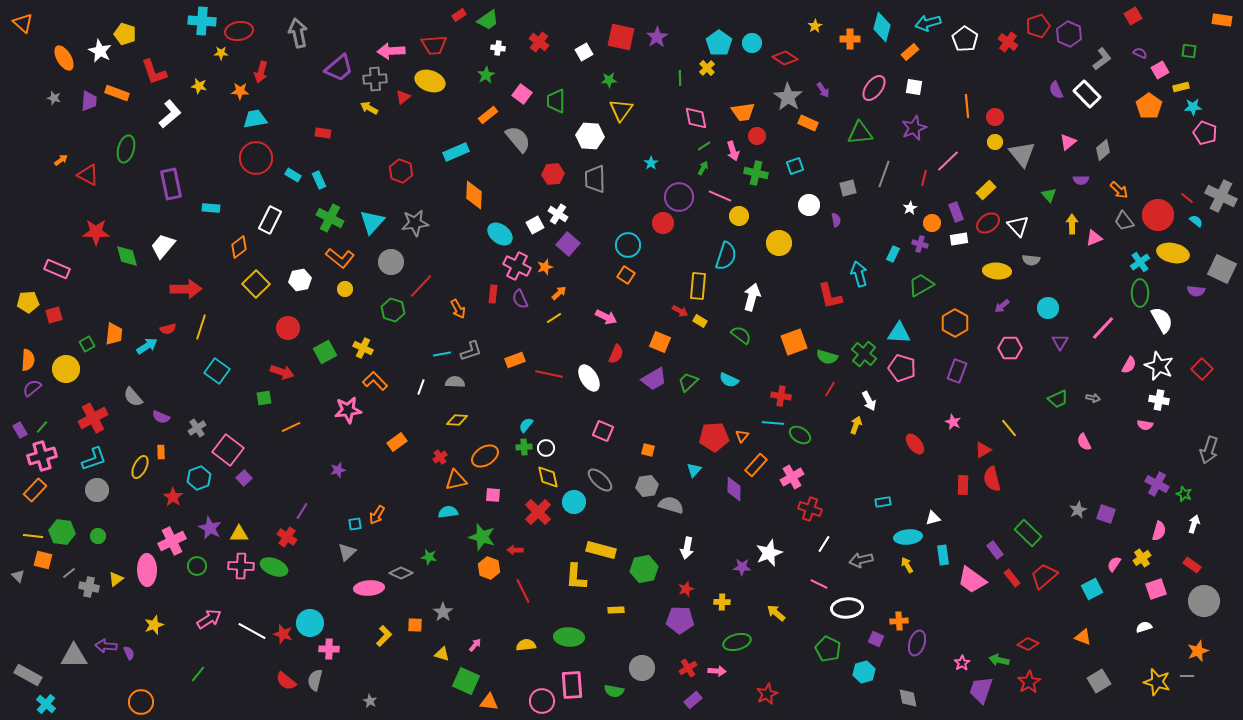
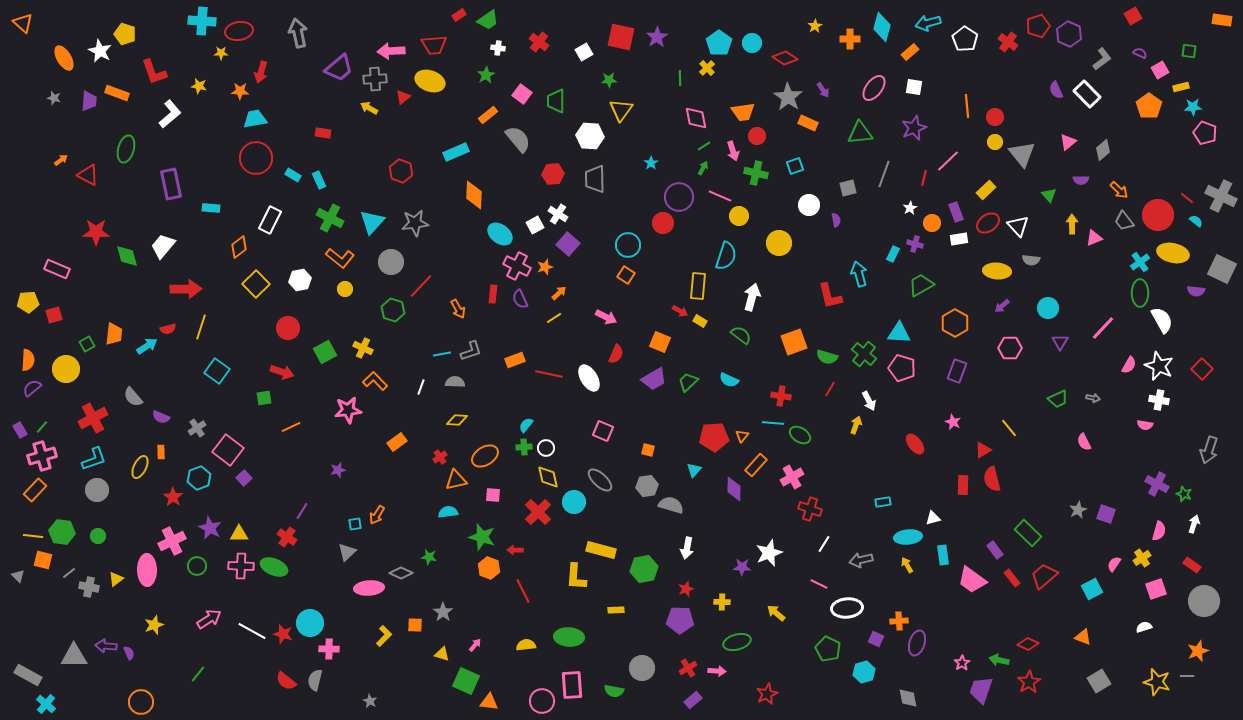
purple cross at (920, 244): moved 5 px left
